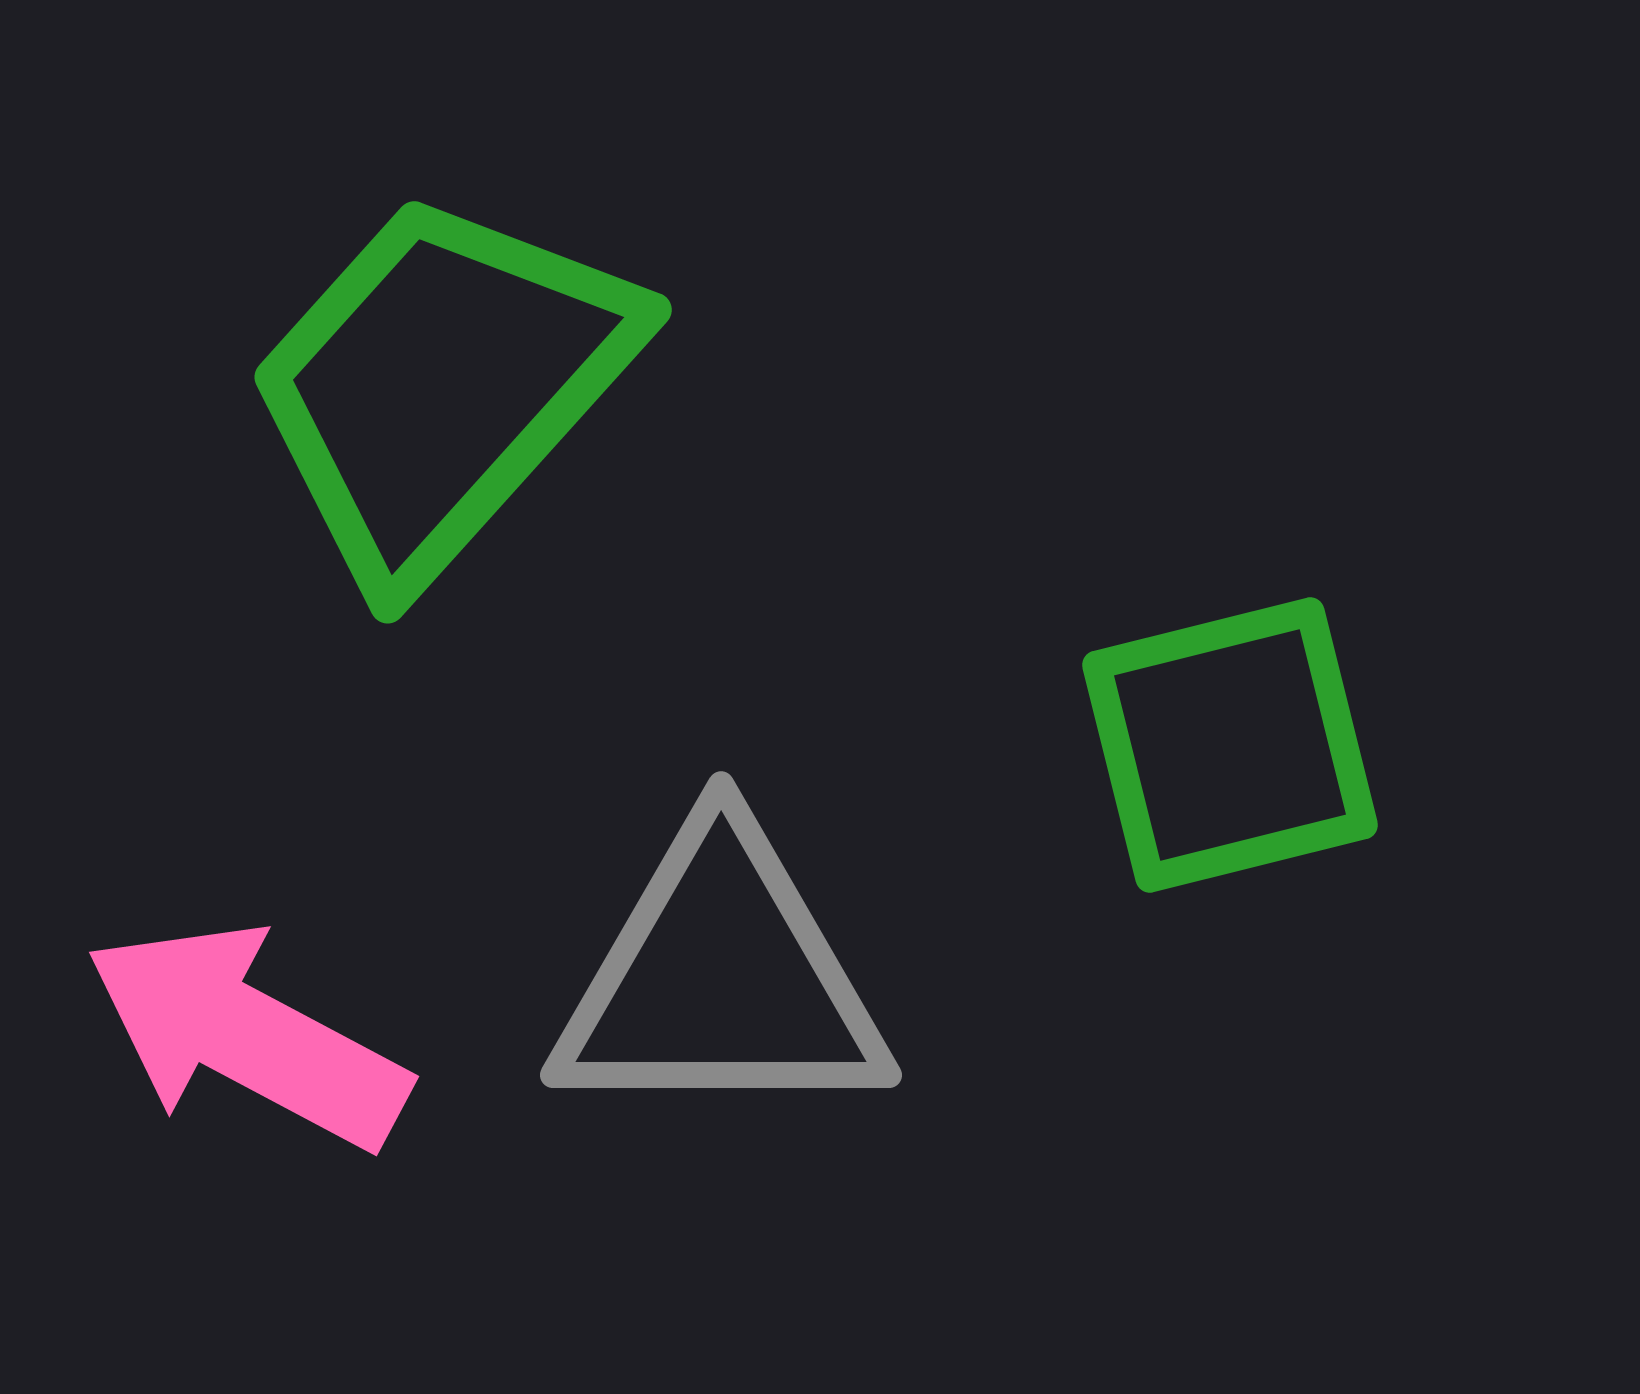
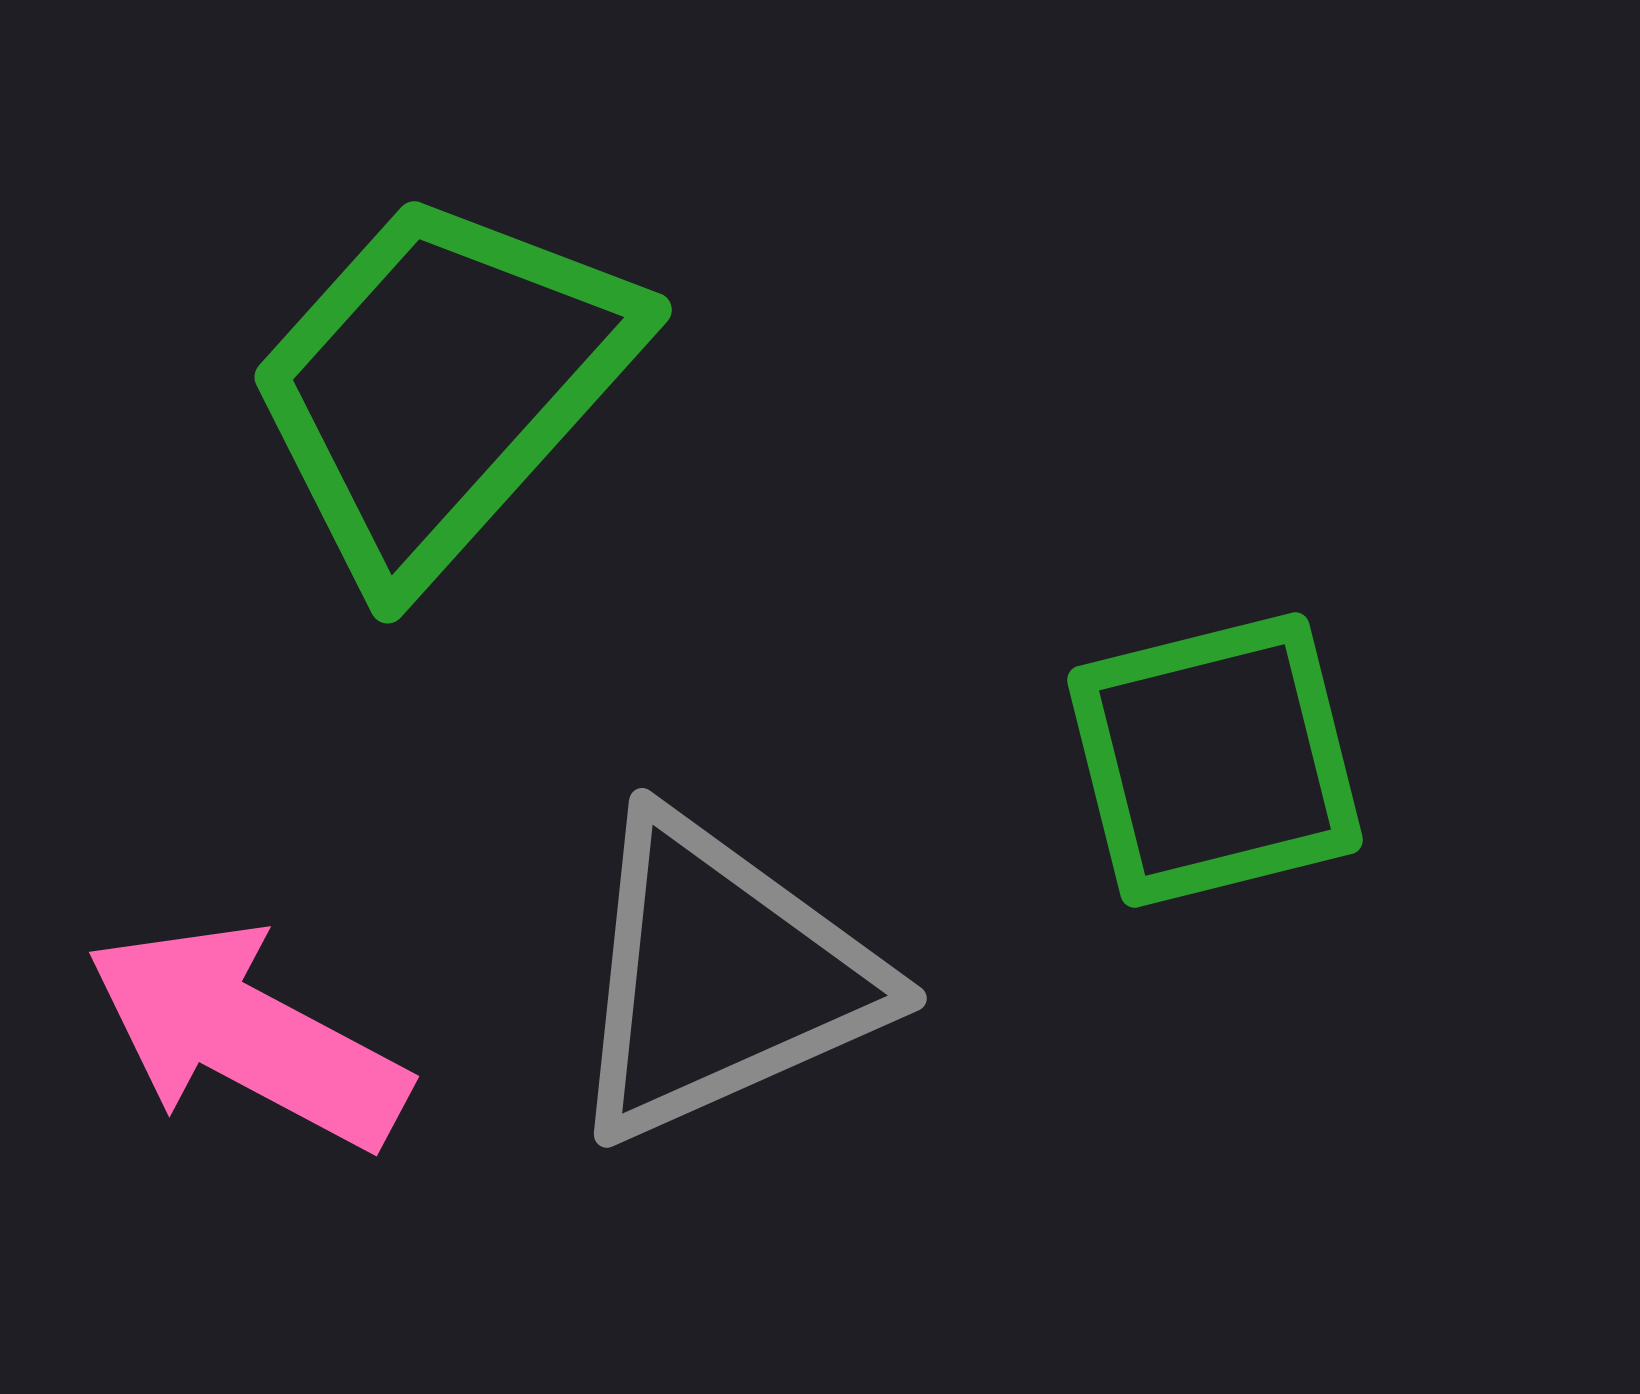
green square: moved 15 px left, 15 px down
gray triangle: rotated 24 degrees counterclockwise
